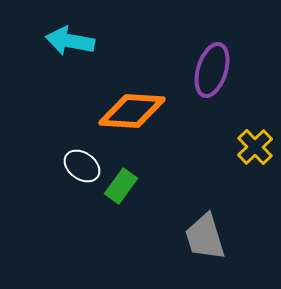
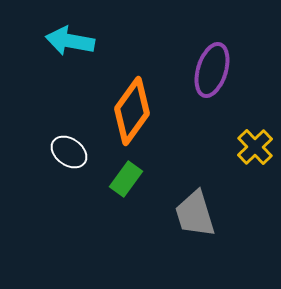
orange diamond: rotated 58 degrees counterclockwise
white ellipse: moved 13 px left, 14 px up
green rectangle: moved 5 px right, 7 px up
gray trapezoid: moved 10 px left, 23 px up
